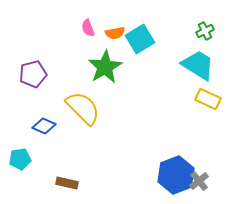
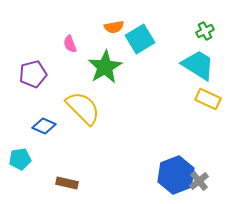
pink semicircle: moved 18 px left, 16 px down
orange semicircle: moved 1 px left, 6 px up
